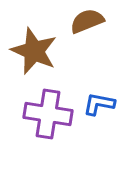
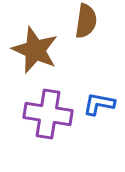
brown semicircle: moved 1 px left; rotated 120 degrees clockwise
brown star: moved 1 px right, 1 px up
